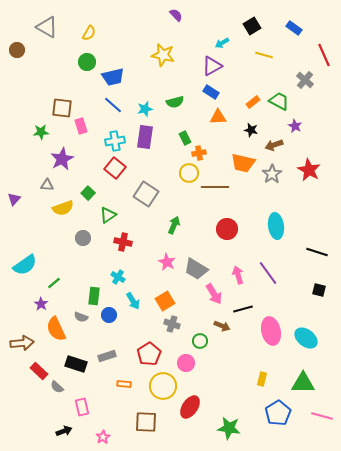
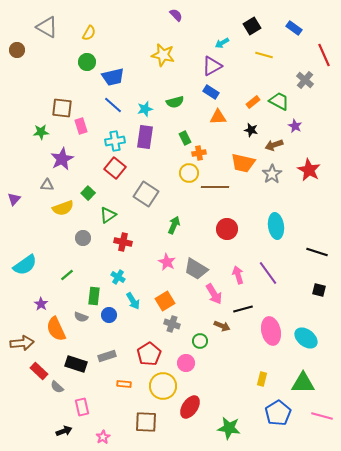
green line at (54, 283): moved 13 px right, 8 px up
